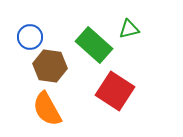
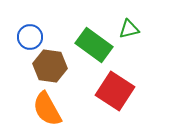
green rectangle: rotated 6 degrees counterclockwise
